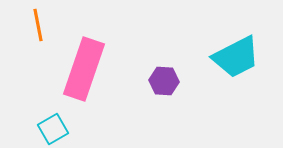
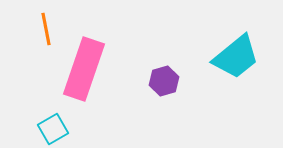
orange line: moved 8 px right, 4 px down
cyan trapezoid: rotated 12 degrees counterclockwise
purple hexagon: rotated 20 degrees counterclockwise
